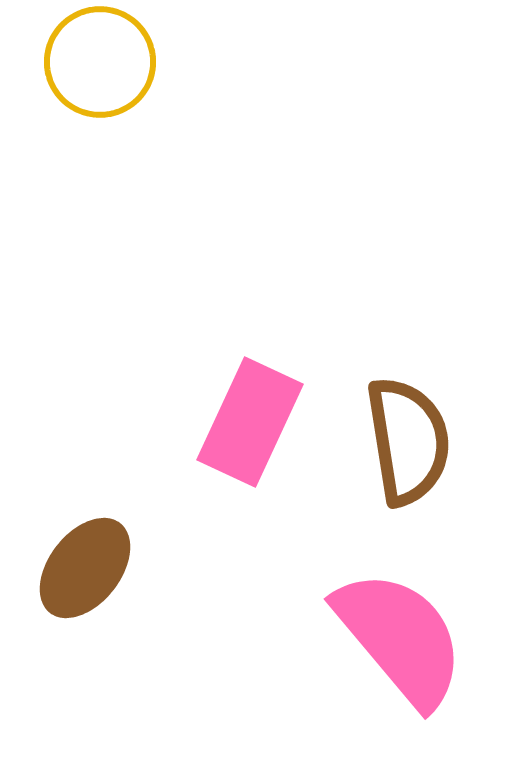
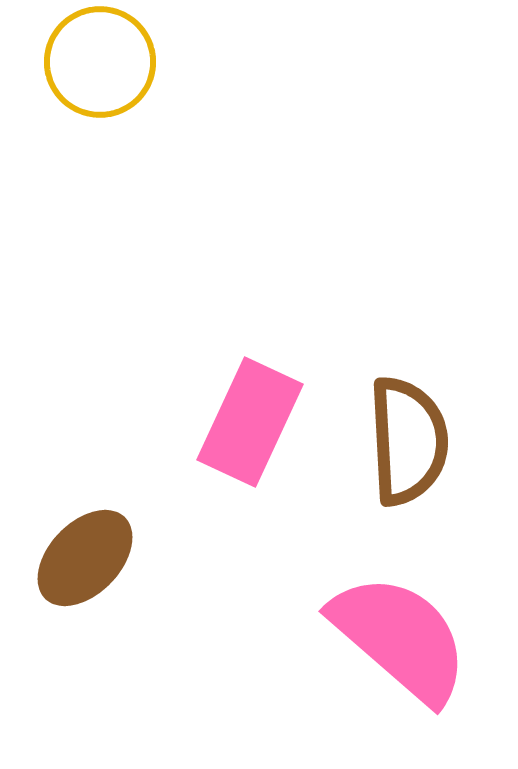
brown semicircle: rotated 6 degrees clockwise
brown ellipse: moved 10 px up; rotated 6 degrees clockwise
pink semicircle: rotated 9 degrees counterclockwise
